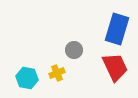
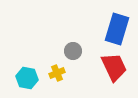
gray circle: moved 1 px left, 1 px down
red trapezoid: moved 1 px left
